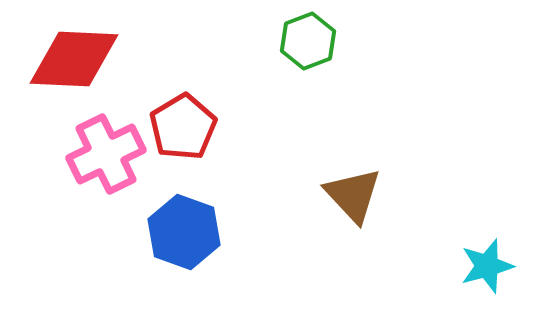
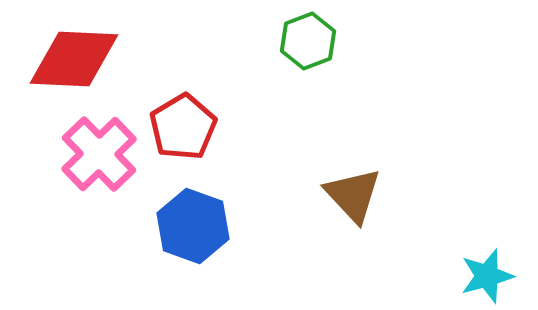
pink cross: moved 7 px left; rotated 18 degrees counterclockwise
blue hexagon: moved 9 px right, 6 px up
cyan star: moved 10 px down
